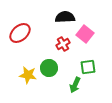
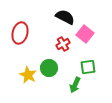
black semicircle: rotated 30 degrees clockwise
red ellipse: rotated 35 degrees counterclockwise
yellow star: rotated 18 degrees clockwise
